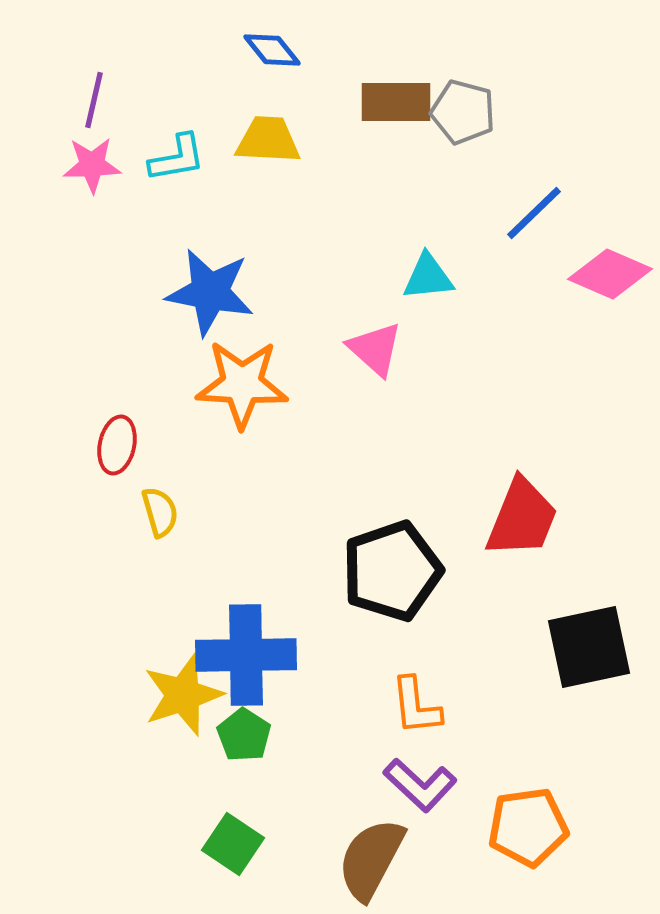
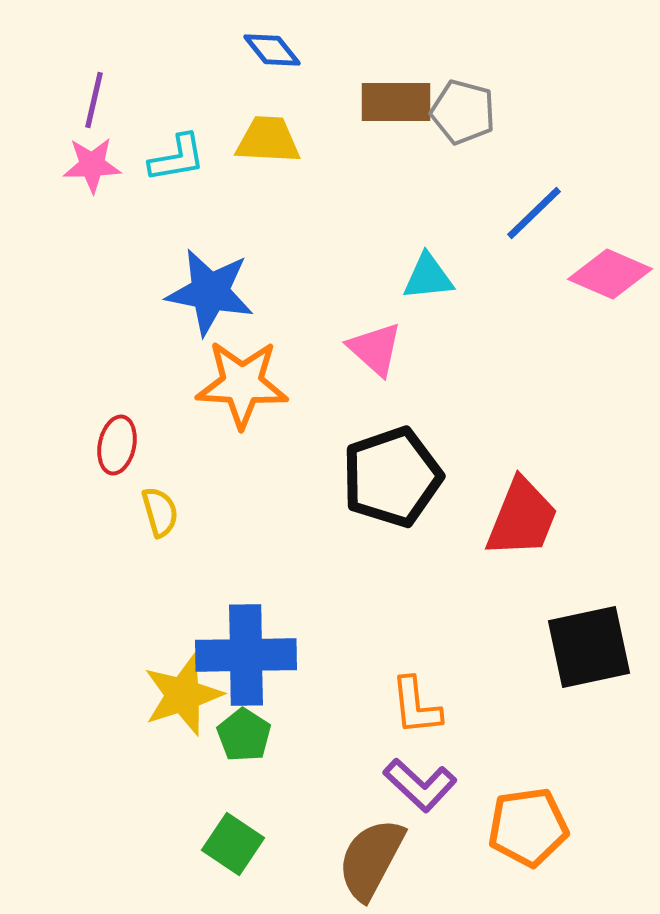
black pentagon: moved 94 px up
